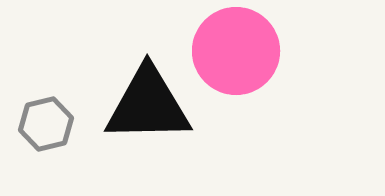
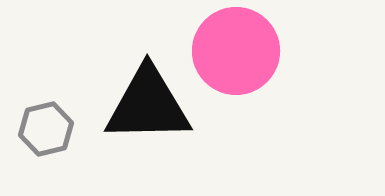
gray hexagon: moved 5 px down
